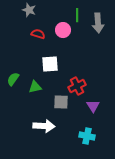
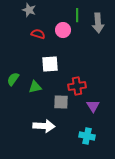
red cross: rotated 18 degrees clockwise
